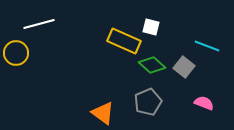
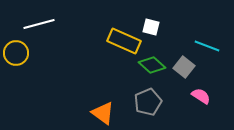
pink semicircle: moved 3 px left, 7 px up; rotated 12 degrees clockwise
